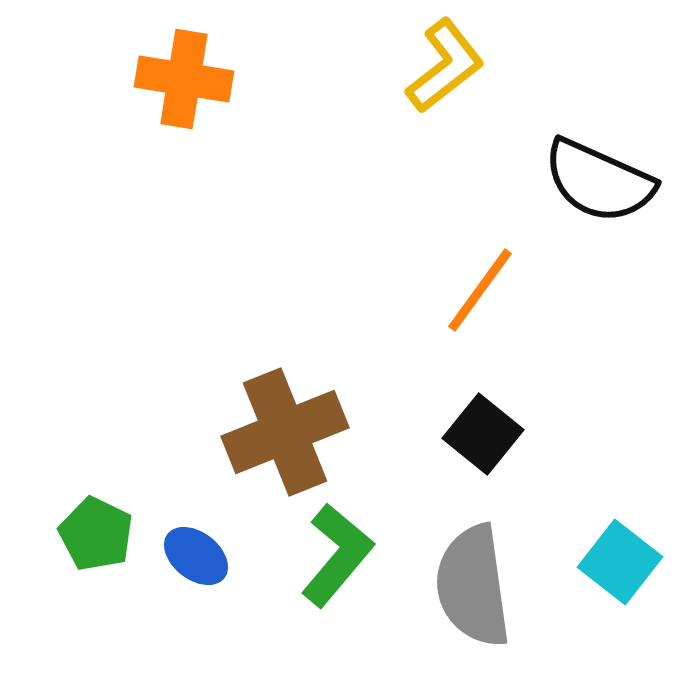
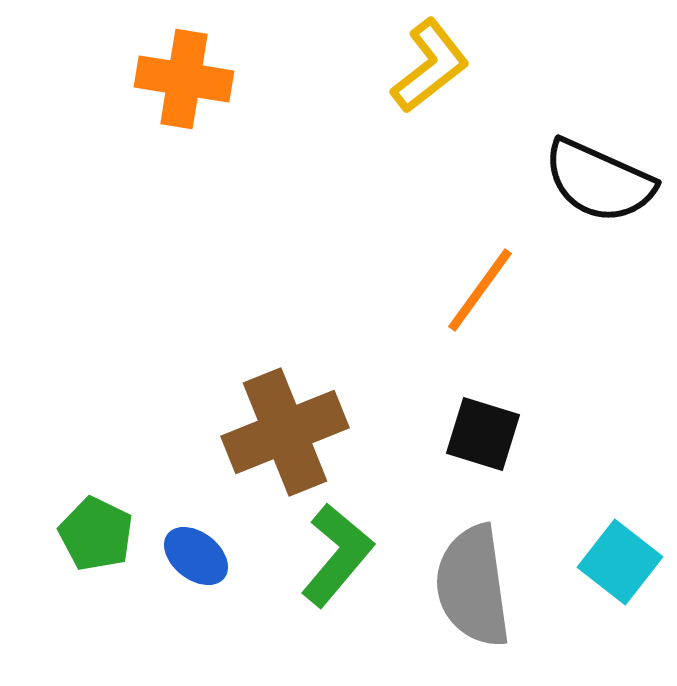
yellow L-shape: moved 15 px left
black square: rotated 22 degrees counterclockwise
